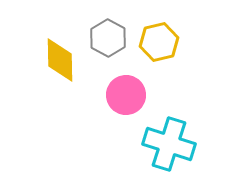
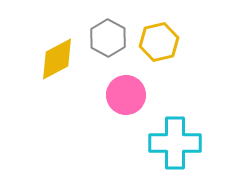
yellow diamond: moved 3 px left, 1 px up; rotated 63 degrees clockwise
cyan cross: moved 6 px right, 1 px up; rotated 18 degrees counterclockwise
